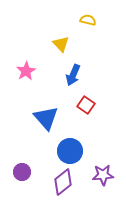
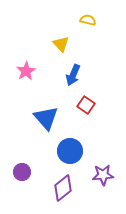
purple diamond: moved 6 px down
